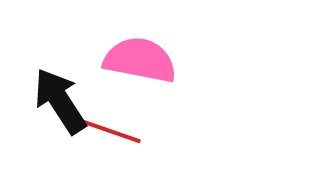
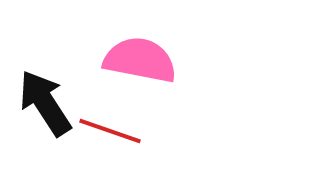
black arrow: moved 15 px left, 2 px down
